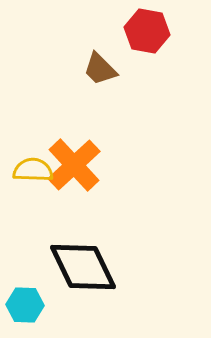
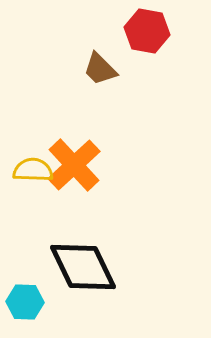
cyan hexagon: moved 3 px up
